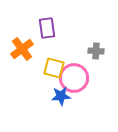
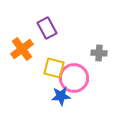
purple rectangle: rotated 20 degrees counterclockwise
gray cross: moved 3 px right, 2 px down
